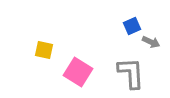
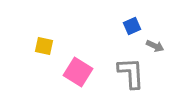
gray arrow: moved 4 px right, 4 px down
yellow square: moved 4 px up
